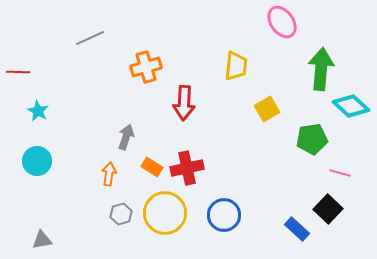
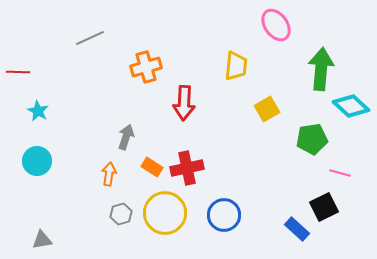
pink ellipse: moved 6 px left, 3 px down
black square: moved 4 px left, 2 px up; rotated 20 degrees clockwise
